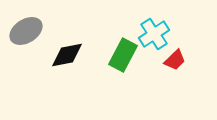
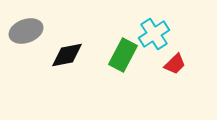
gray ellipse: rotated 12 degrees clockwise
red trapezoid: moved 4 px down
